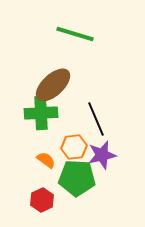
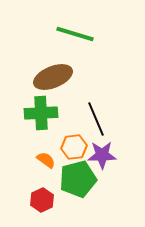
brown ellipse: moved 8 px up; rotated 21 degrees clockwise
purple star: rotated 12 degrees clockwise
green pentagon: moved 1 px right, 1 px down; rotated 18 degrees counterclockwise
